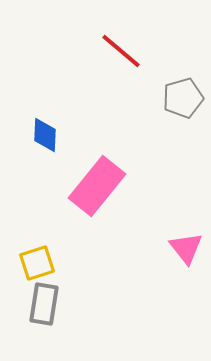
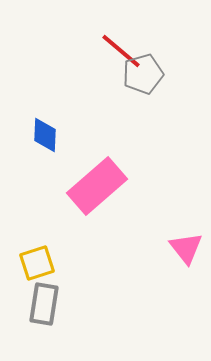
gray pentagon: moved 40 px left, 24 px up
pink rectangle: rotated 10 degrees clockwise
